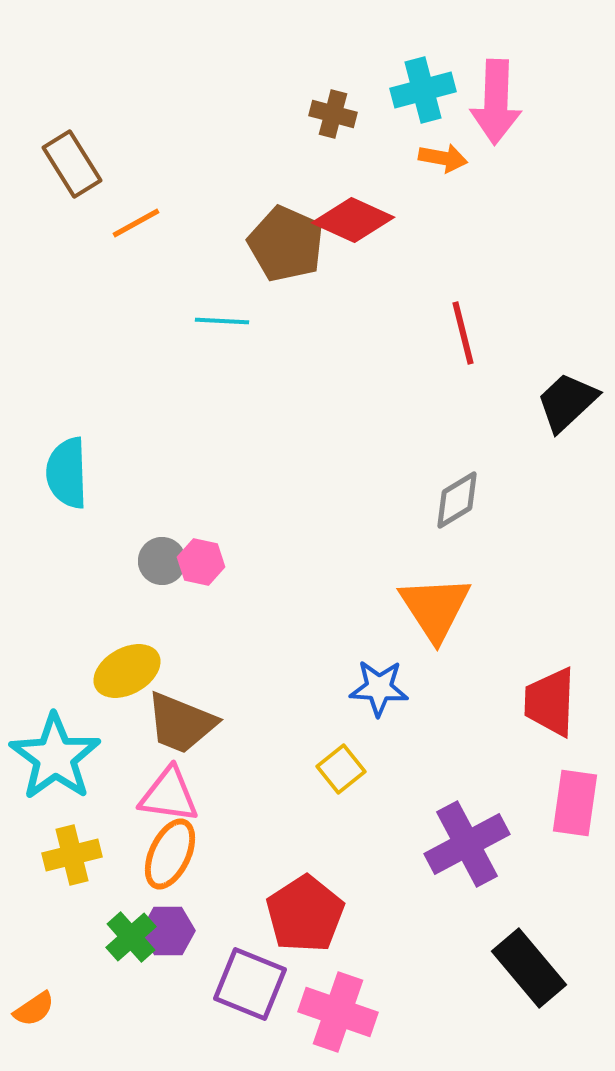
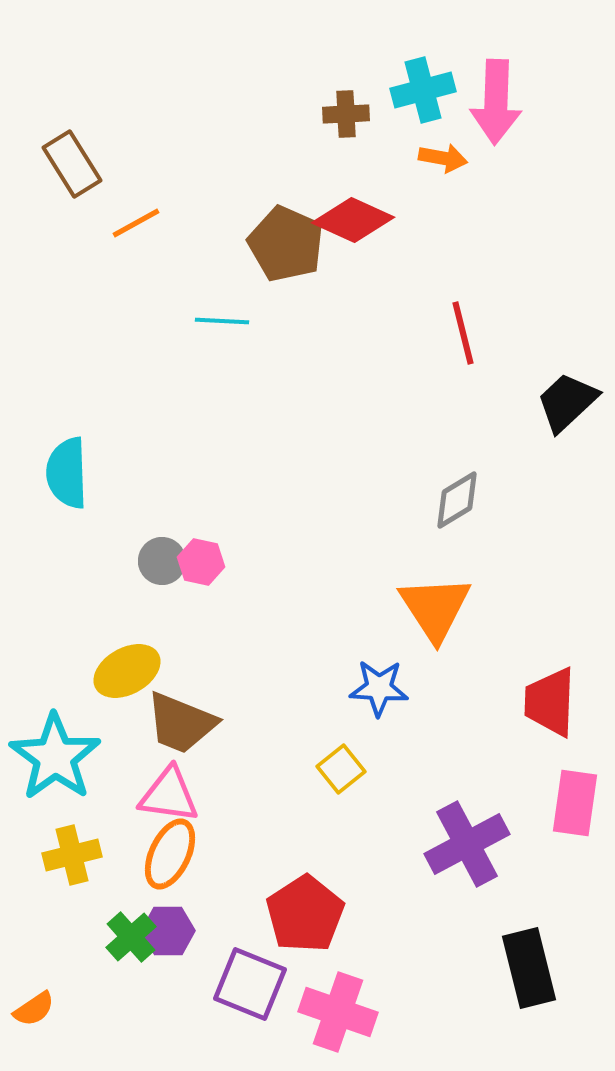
brown cross: moved 13 px right; rotated 18 degrees counterclockwise
black rectangle: rotated 26 degrees clockwise
